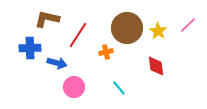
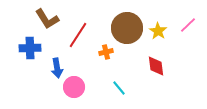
brown L-shape: rotated 135 degrees counterclockwise
blue arrow: moved 5 px down; rotated 66 degrees clockwise
